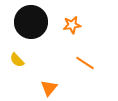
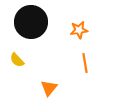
orange star: moved 7 px right, 5 px down
orange line: rotated 48 degrees clockwise
